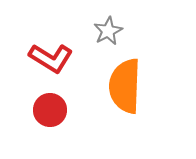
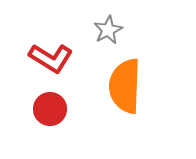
gray star: moved 1 px up
red circle: moved 1 px up
